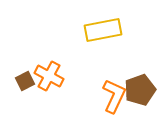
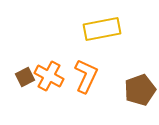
yellow rectangle: moved 1 px left, 1 px up
brown square: moved 4 px up
orange L-shape: moved 28 px left, 20 px up
